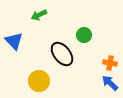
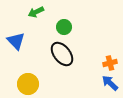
green arrow: moved 3 px left, 3 px up
green circle: moved 20 px left, 8 px up
blue triangle: moved 2 px right
orange cross: rotated 24 degrees counterclockwise
yellow circle: moved 11 px left, 3 px down
